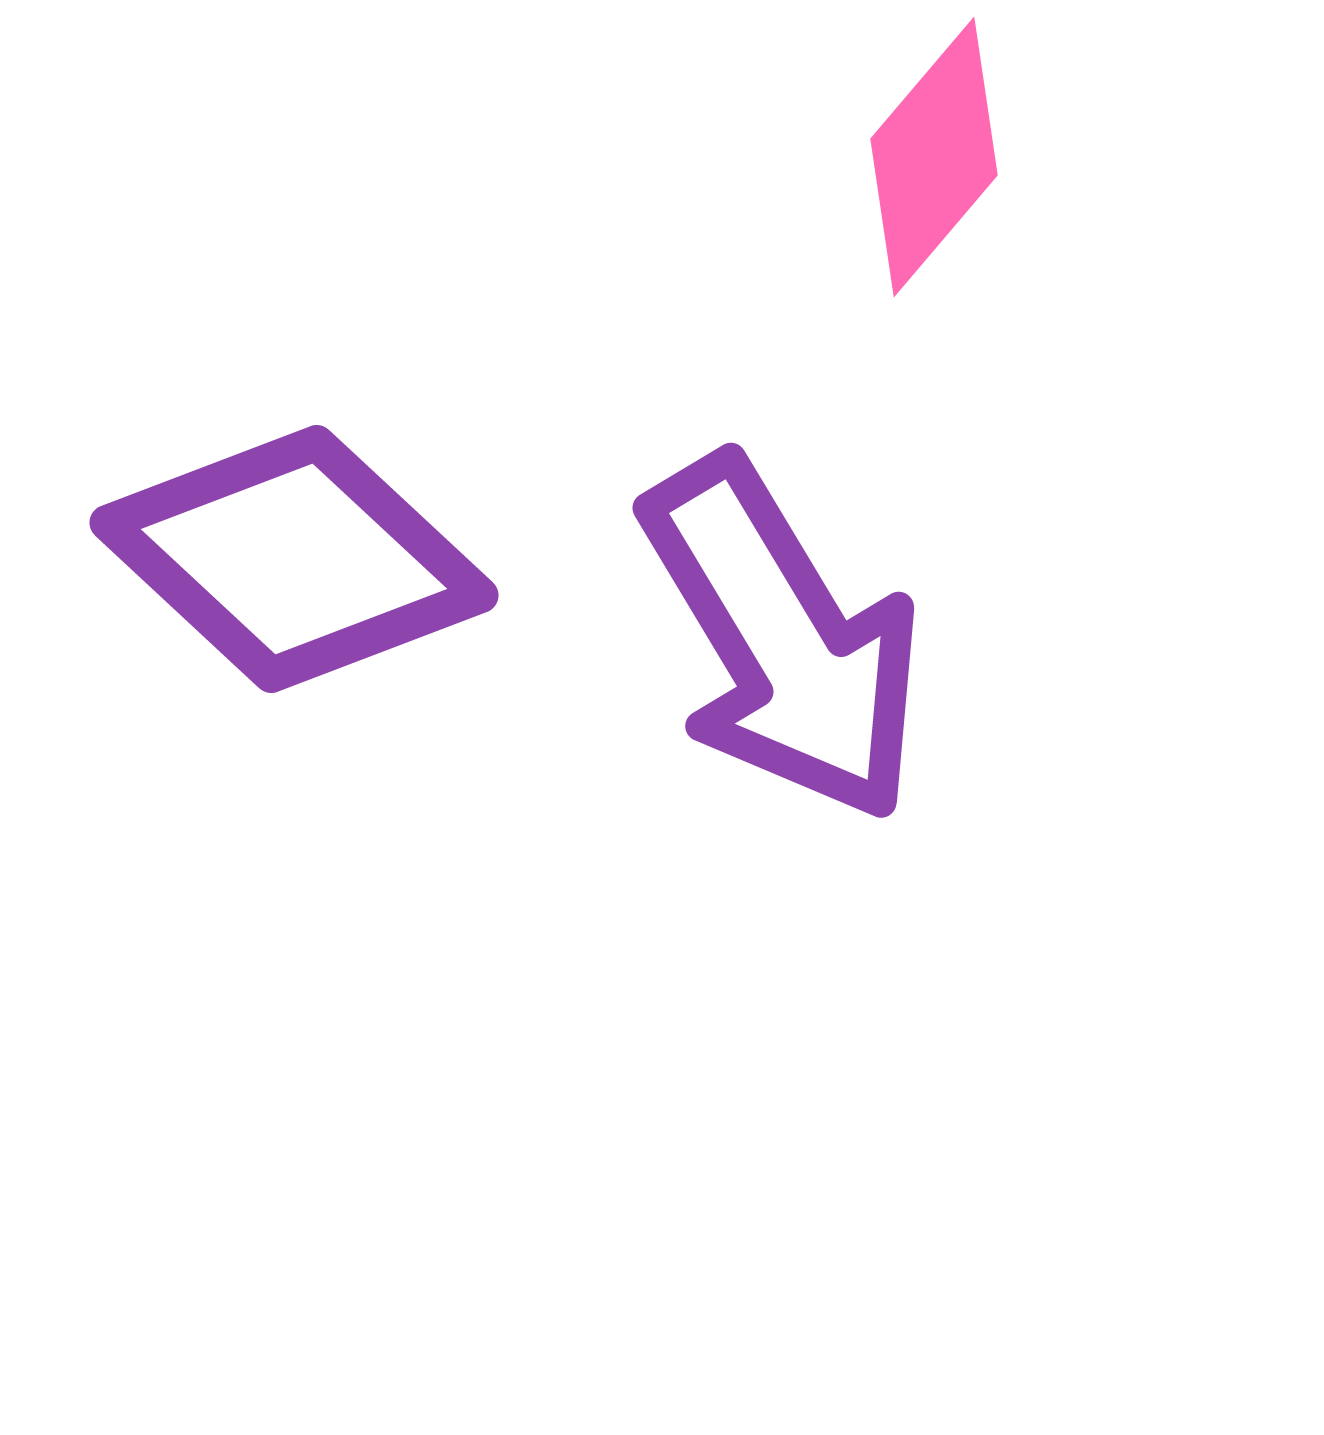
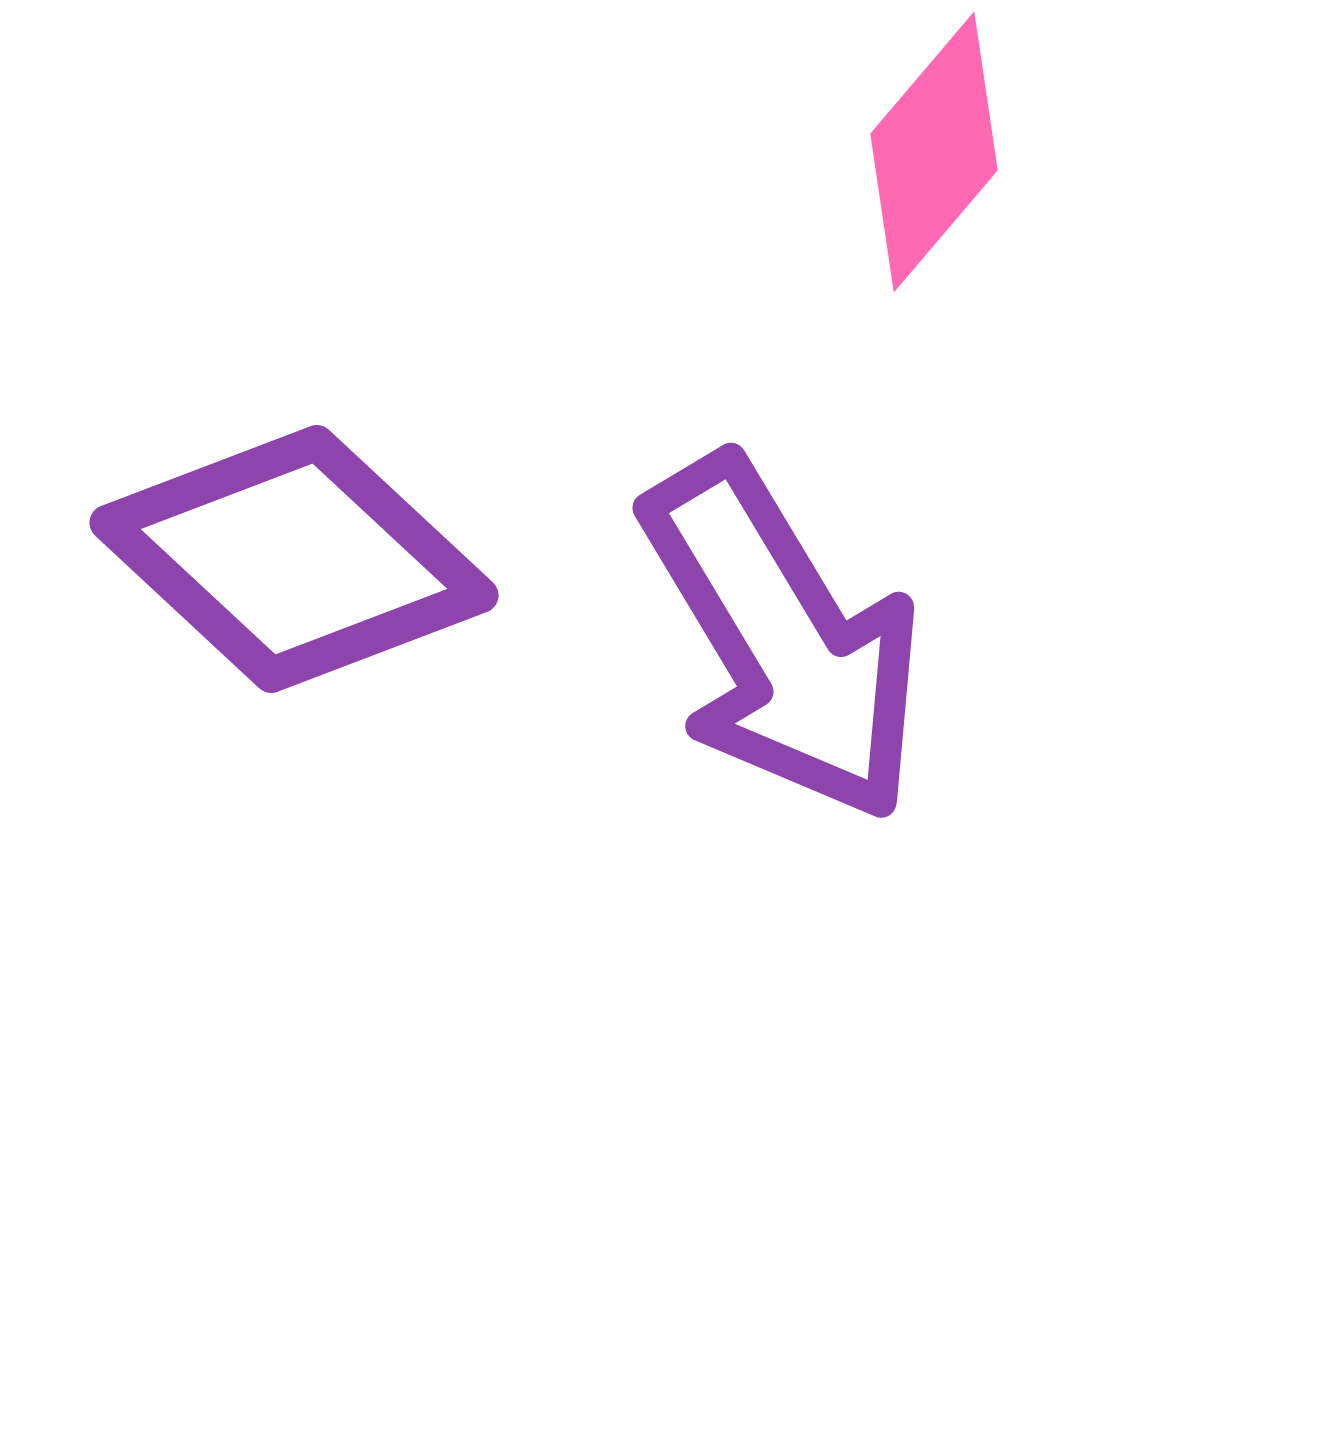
pink diamond: moved 5 px up
